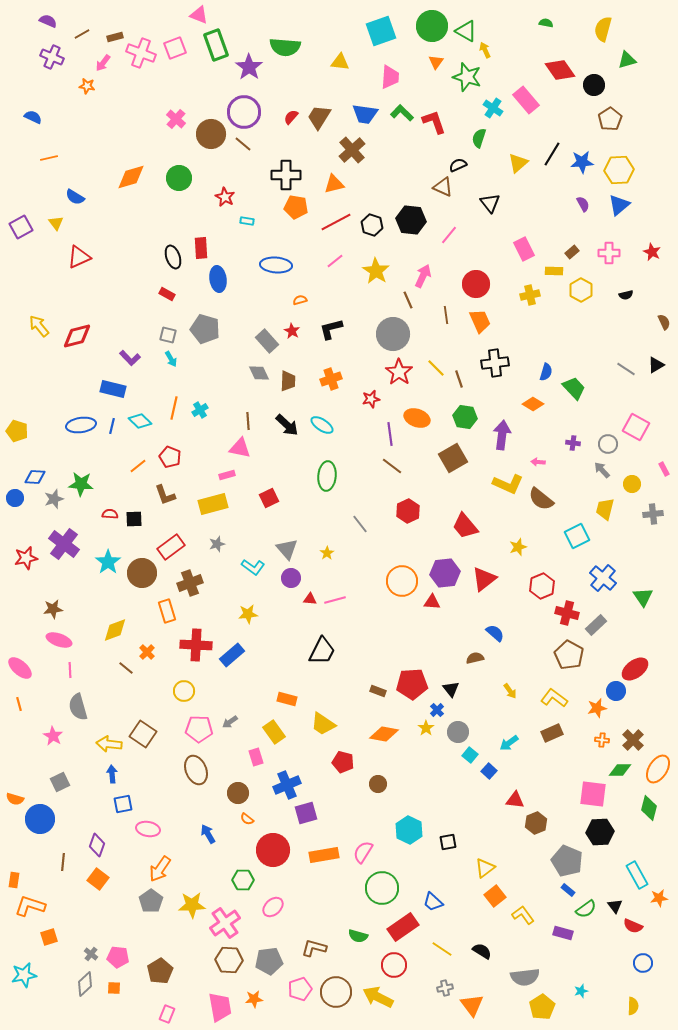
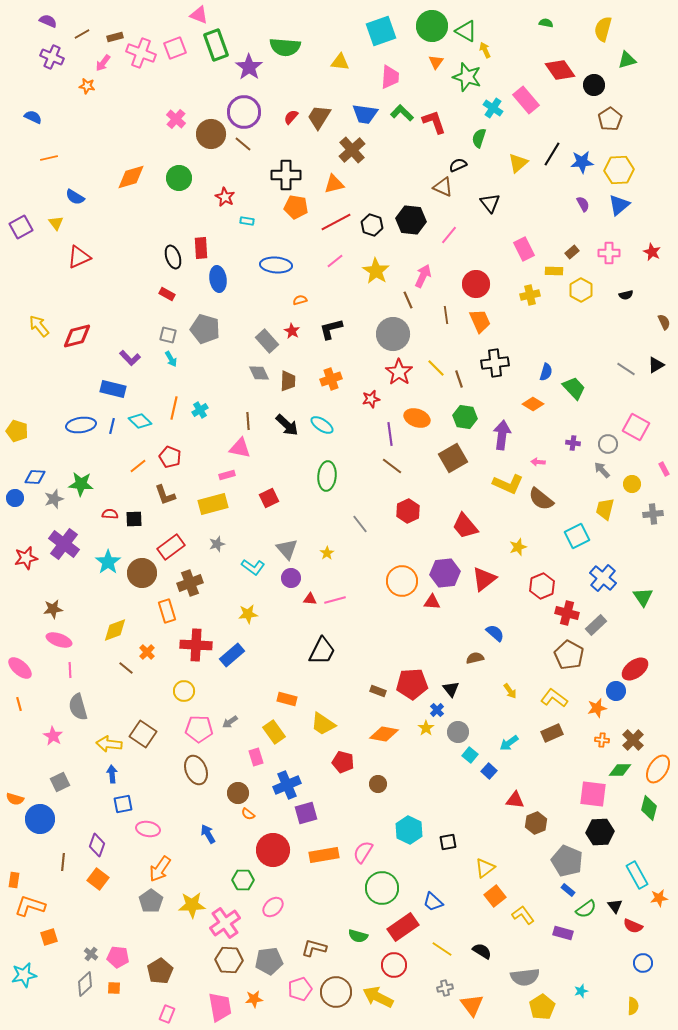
orange semicircle at (247, 819): moved 1 px right, 5 px up
